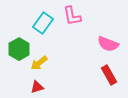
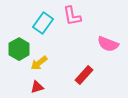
red rectangle: moved 25 px left; rotated 72 degrees clockwise
